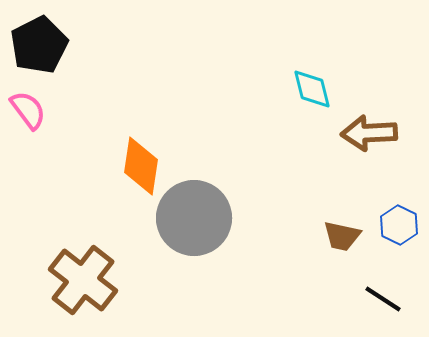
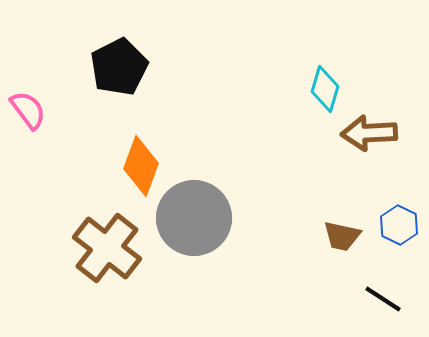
black pentagon: moved 80 px right, 22 px down
cyan diamond: moved 13 px right; rotated 30 degrees clockwise
orange diamond: rotated 12 degrees clockwise
brown cross: moved 24 px right, 32 px up
